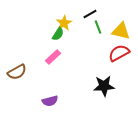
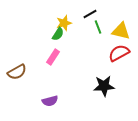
yellow star: rotated 14 degrees clockwise
pink rectangle: rotated 14 degrees counterclockwise
